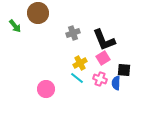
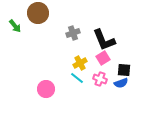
blue semicircle: moved 5 px right; rotated 112 degrees counterclockwise
